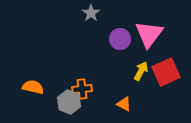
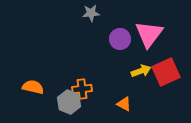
gray star: rotated 30 degrees clockwise
yellow arrow: rotated 42 degrees clockwise
